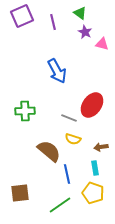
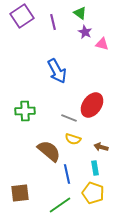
purple square: rotated 10 degrees counterclockwise
brown arrow: rotated 24 degrees clockwise
